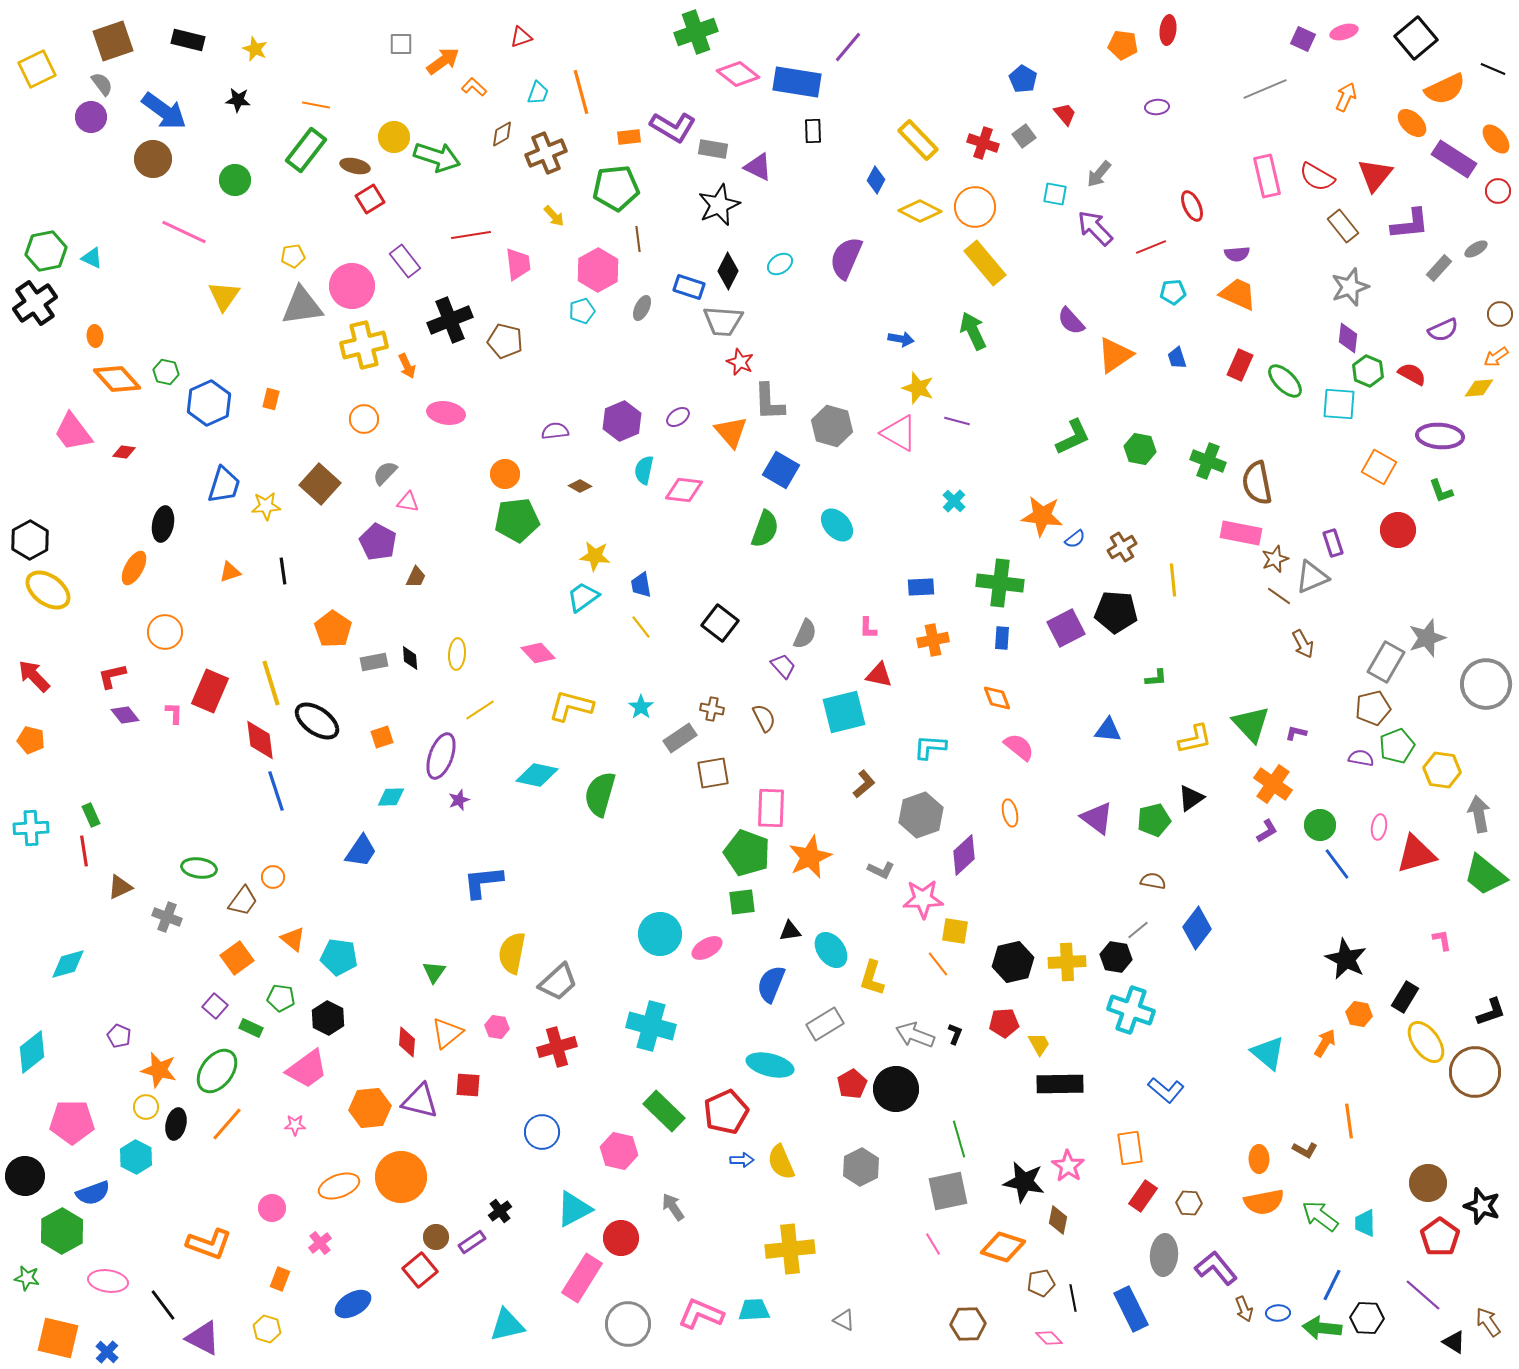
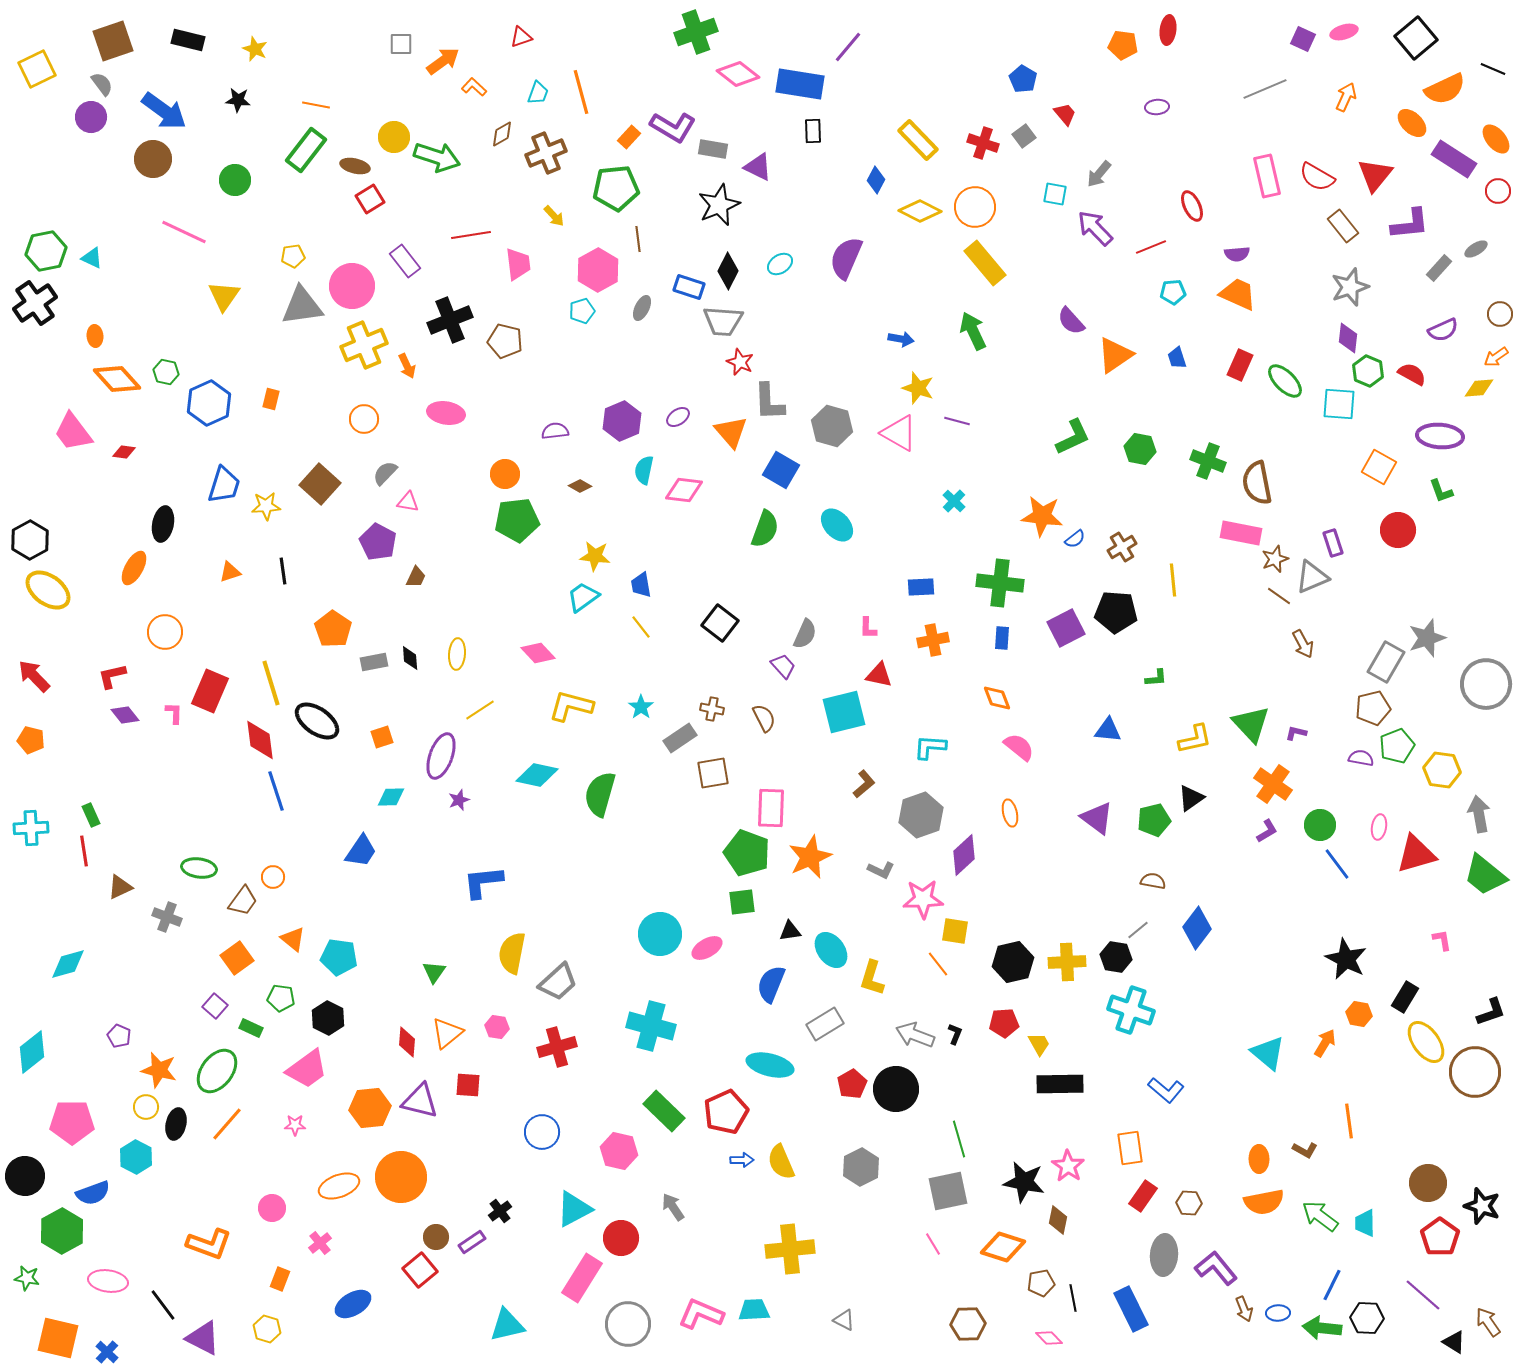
blue rectangle at (797, 82): moved 3 px right, 2 px down
orange rectangle at (629, 137): rotated 40 degrees counterclockwise
yellow cross at (364, 345): rotated 9 degrees counterclockwise
